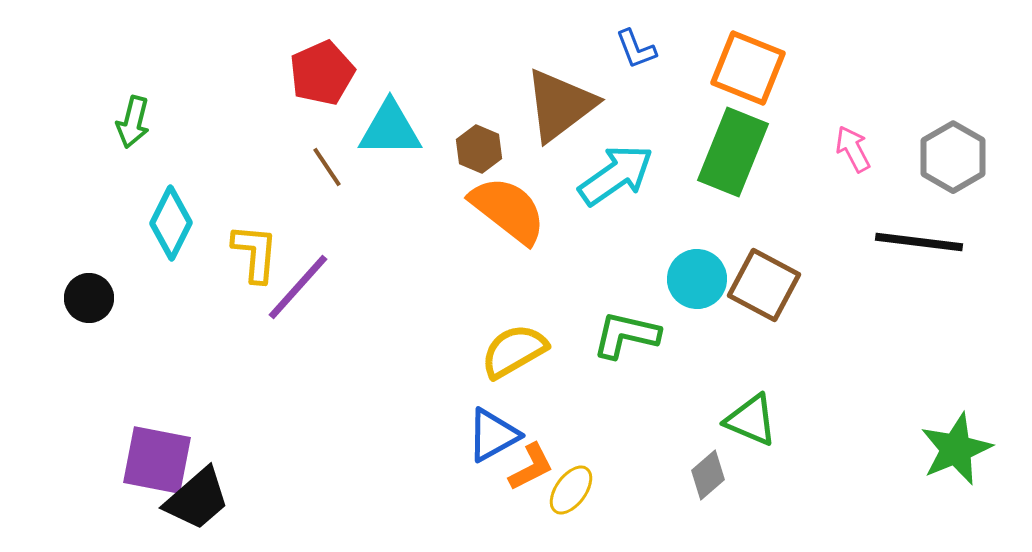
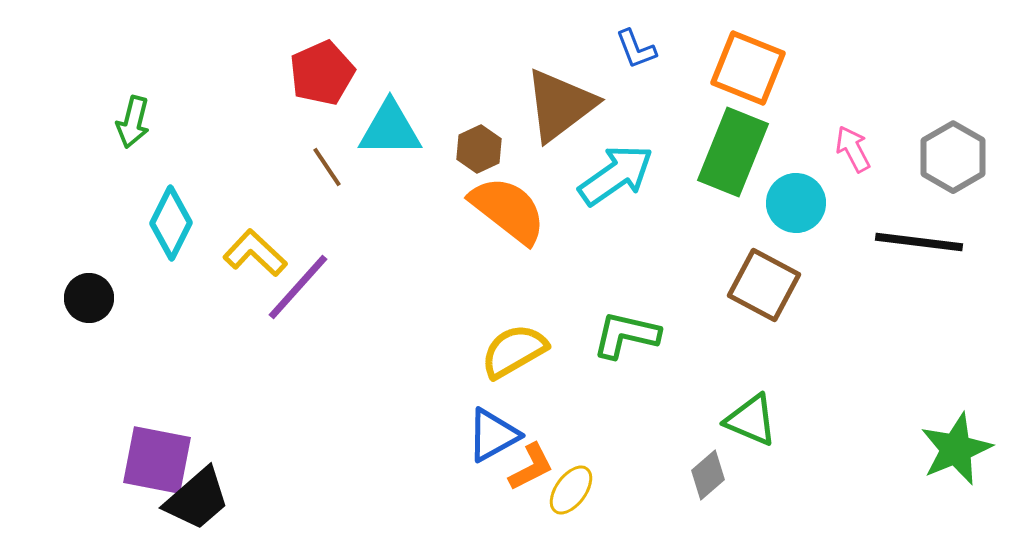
brown hexagon: rotated 12 degrees clockwise
yellow L-shape: rotated 52 degrees counterclockwise
cyan circle: moved 99 px right, 76 px up
